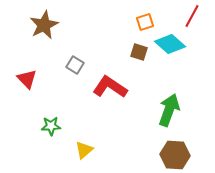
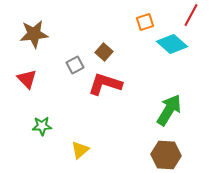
red line: moved 1 px left, 1 px up
brown star: moved 10 px left, 9 px down; rotated 20 degrees clockwise
cyan diamond: moved 2 px right
brown square: moved 35 px left; rotated 24 degrees clockwise
gray square: rotated 30 degrees clockwise
red L-shape: moved 5 px left, 3 px up; rotated 16 degrees counterclockwise
green arrow: rotated 12 degrees clockwise
green star: moved 9 px left
yellow triangle: moved 4 px left
brown hexagon: moved 9 px left
